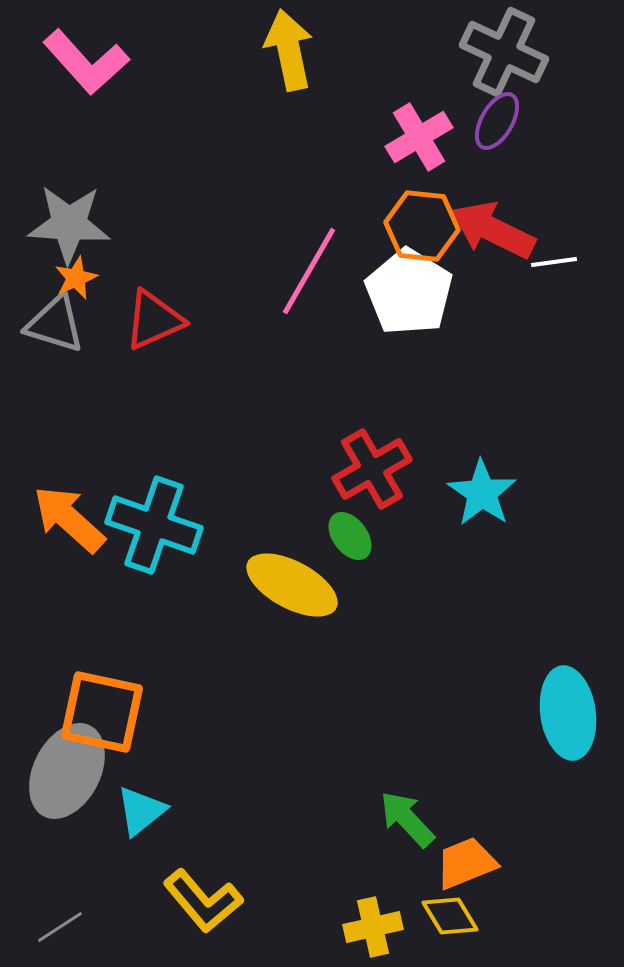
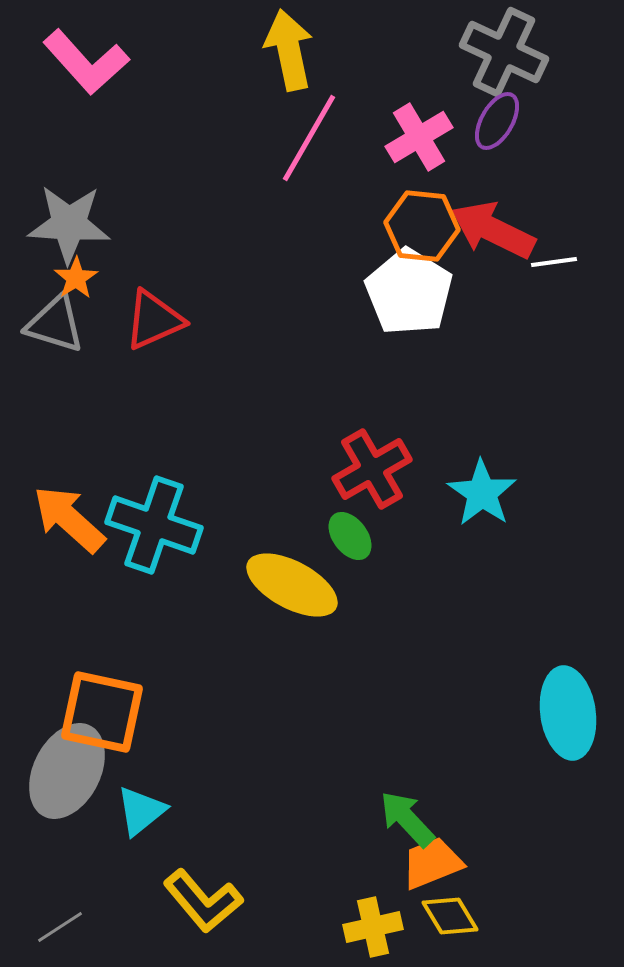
pink line: moved 133 px up
orange star: rotated 9 degrees counterclockwise
orange trapezoid: moved 34 px left
